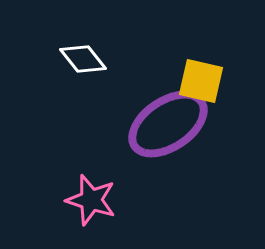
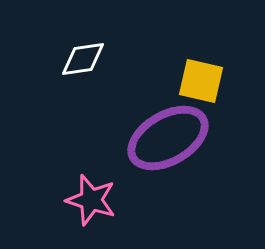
white diamond: rotated 60 degrees counterclockwise
purple ellipse: moved 14 px down; rotated 4 degrees clockwise
